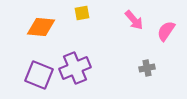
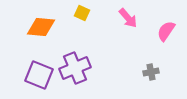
yellow square: rotated 35 degrees clockwise
pink arrow: moved 6 px left, 2 px up
gray cross: moved 4 px right, 4 px down
